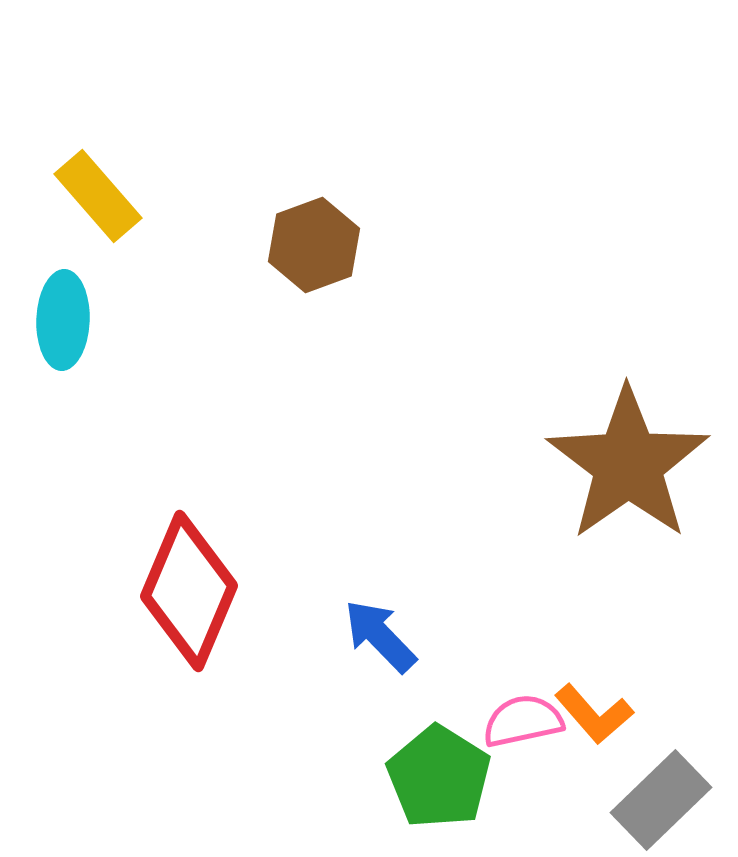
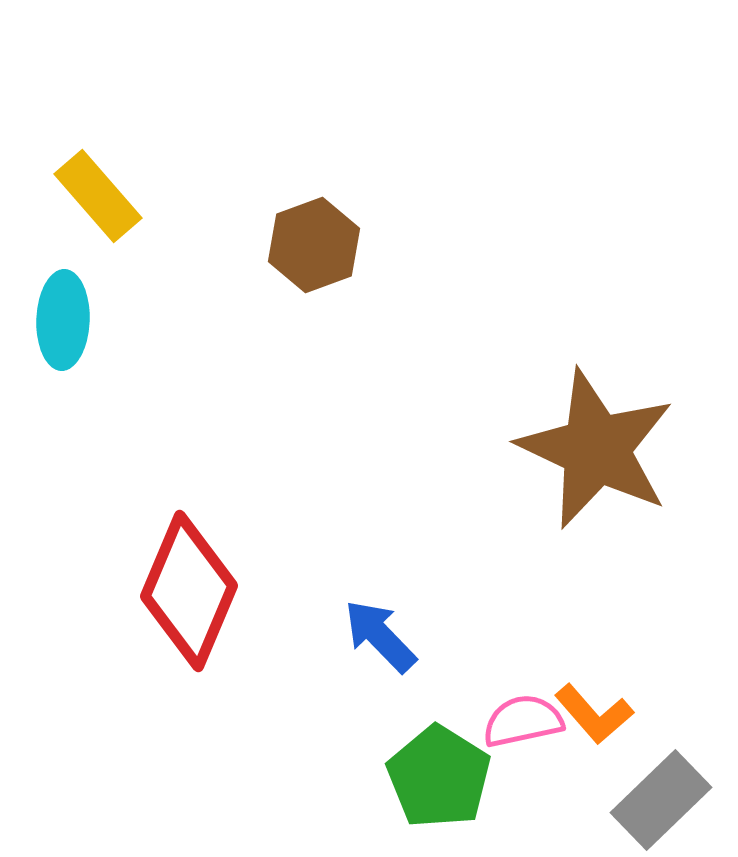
brown star: moved 32 px left, 15 px up; rotated 12 degrees counterclockwise
